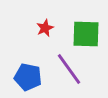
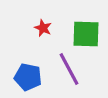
red star: moved 2 px left; rotated 24 degrees counterclockwise
purple line: rotated 8 degrees clockwise
